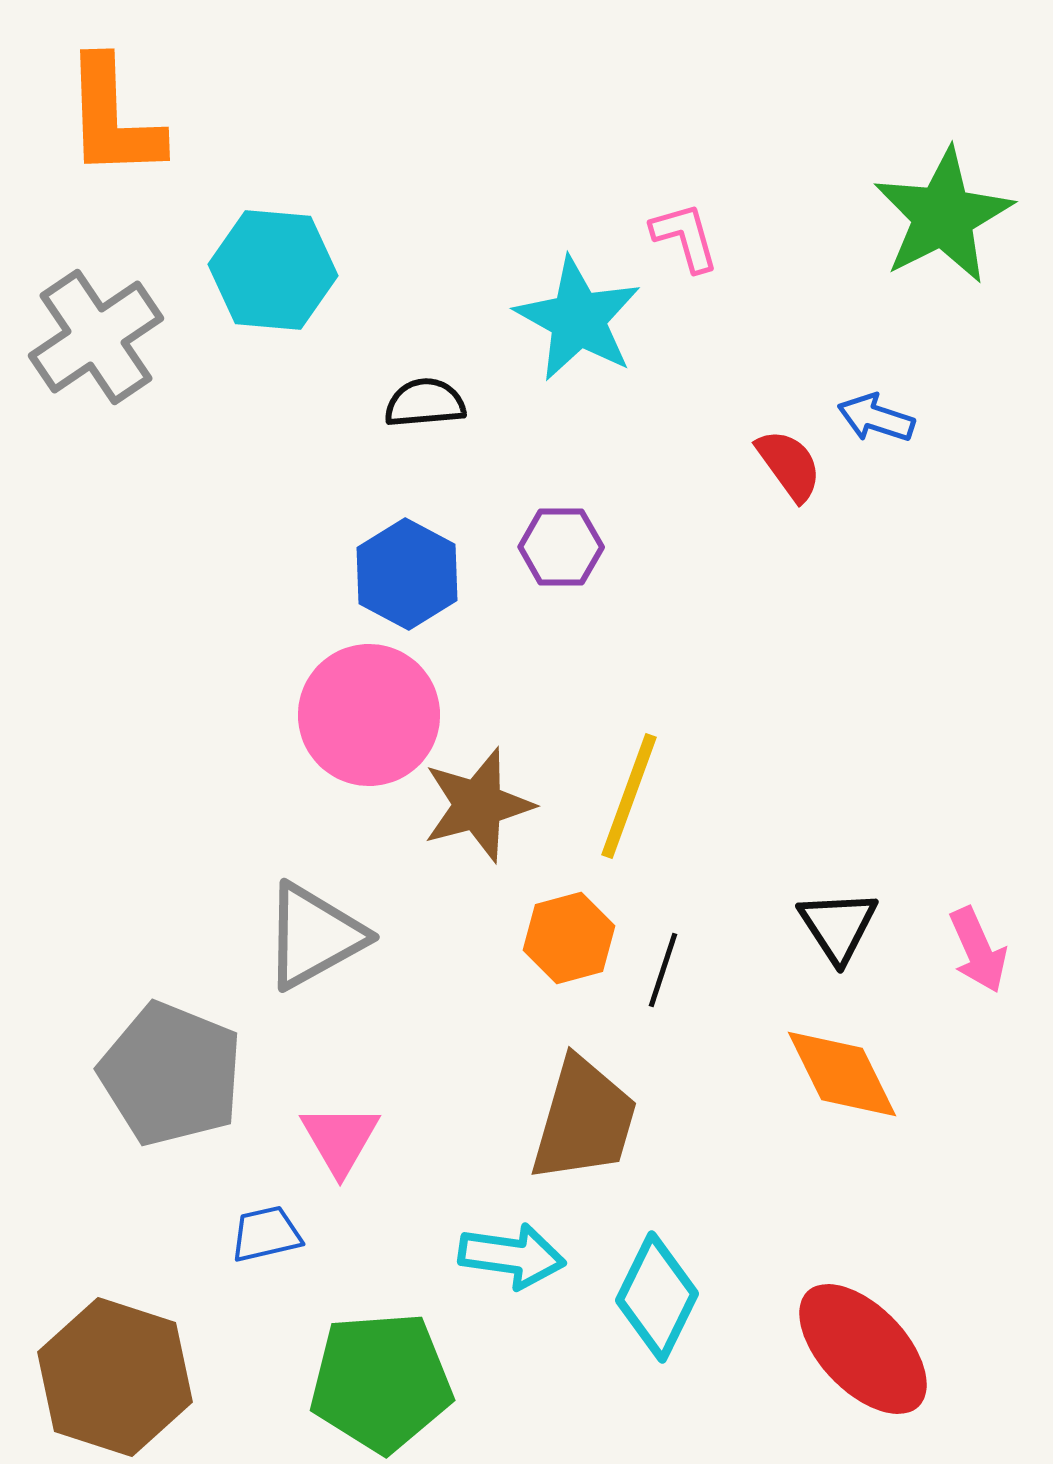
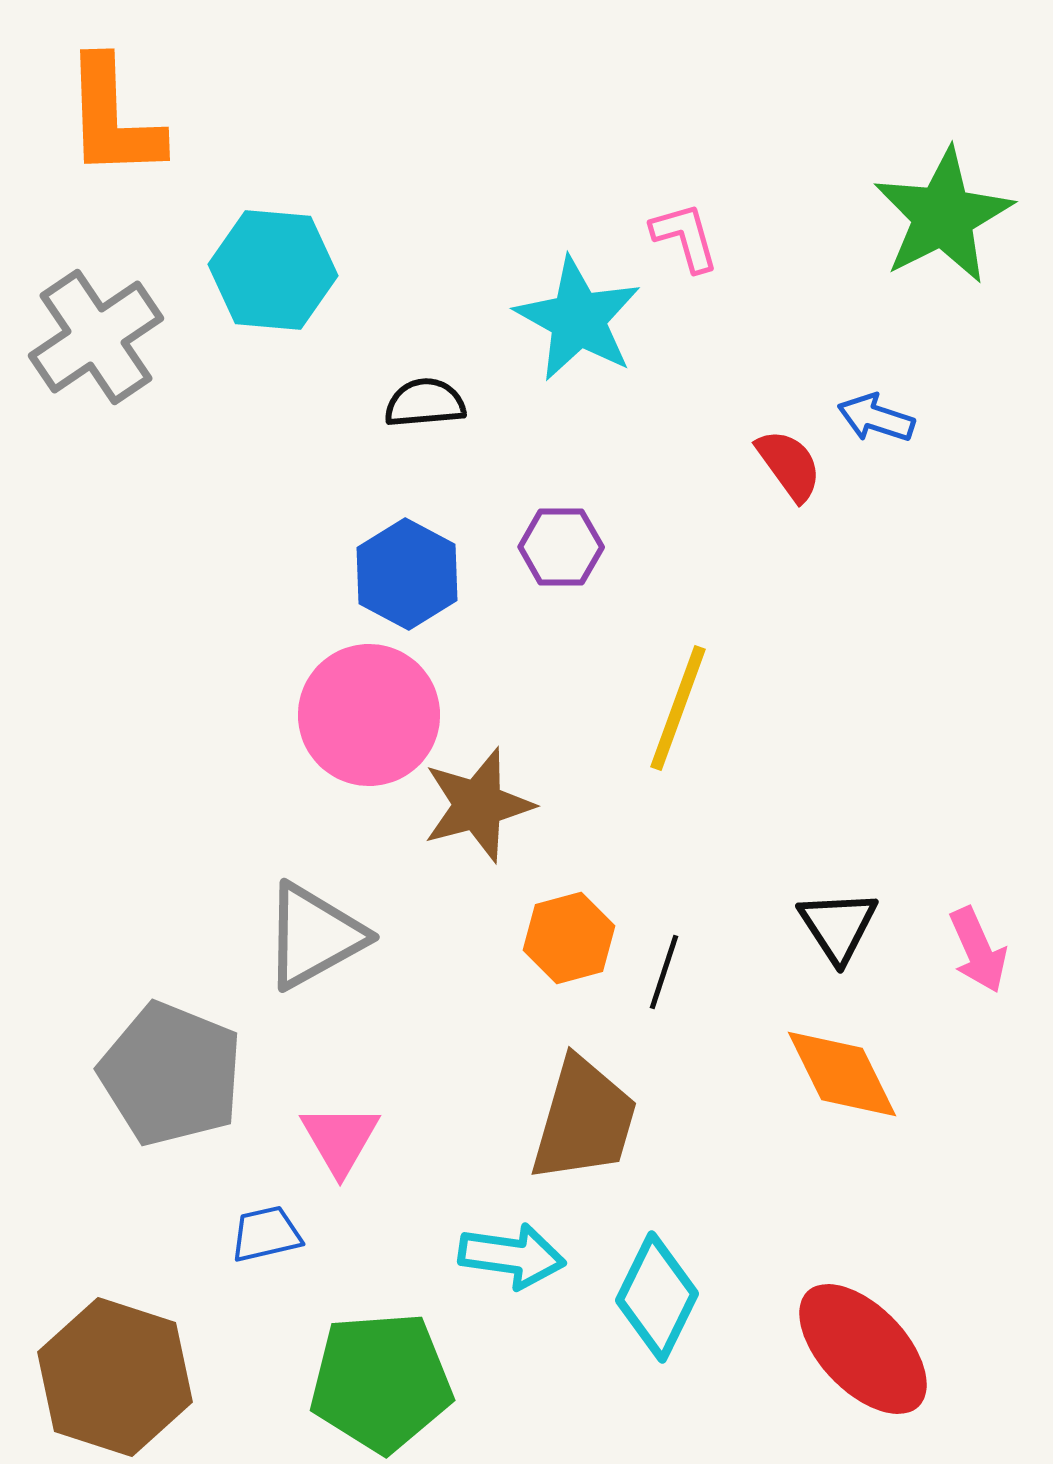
yellow line: moved 49 px right, 88 px up
black line: moved 1 px right, 2 px down
